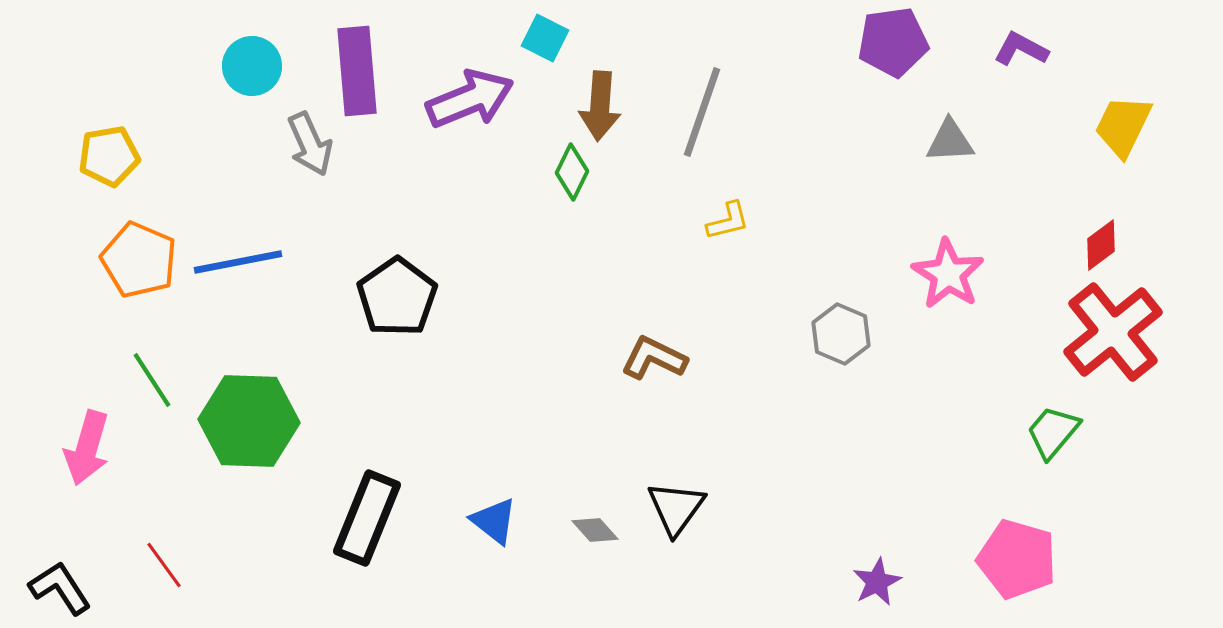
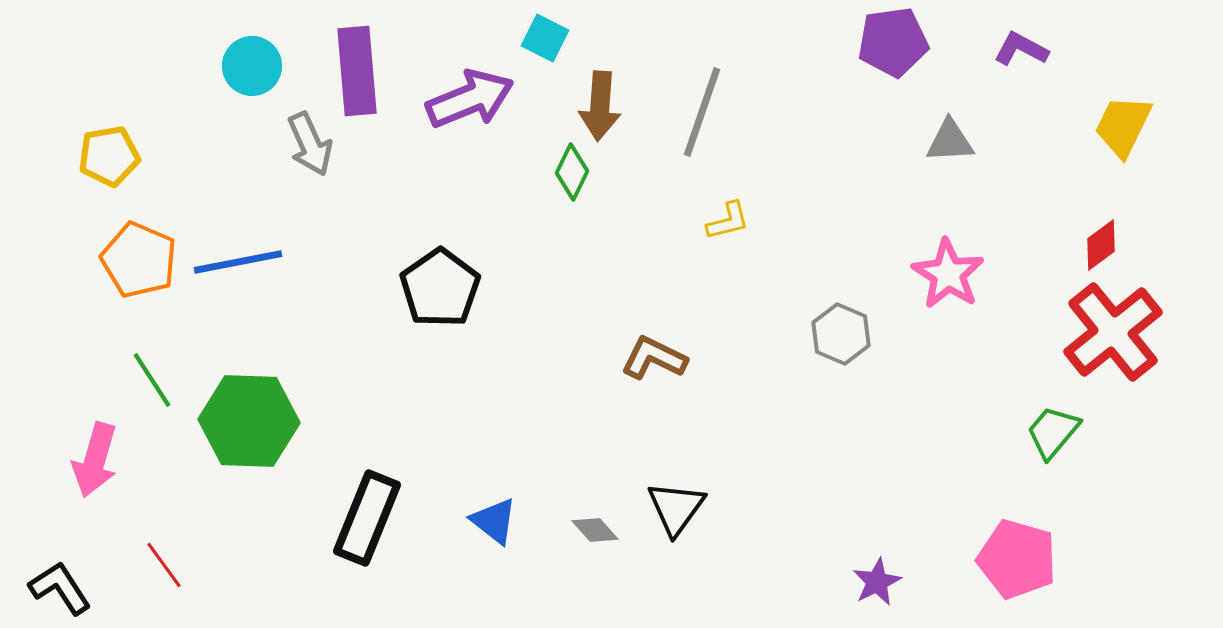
black pentagon: moved 43 px right, 9 px up
pink arrow: moved 8 px right, 12 px down
